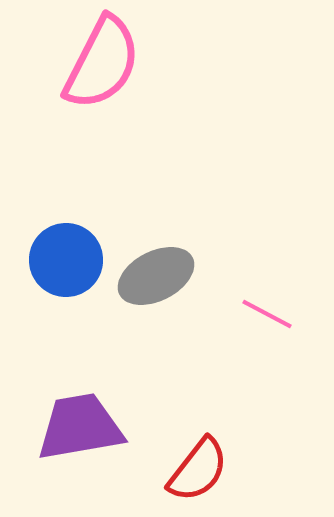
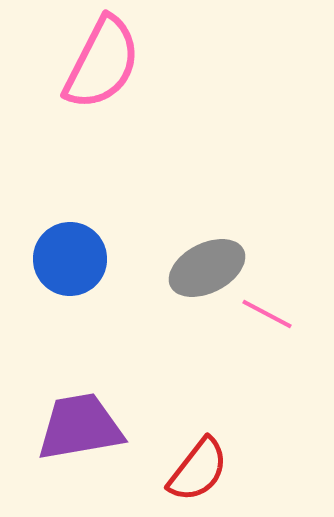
blue circle: moved 4 px right, 1 px up
gray ellipse: moved 51 px right, 8 px up
